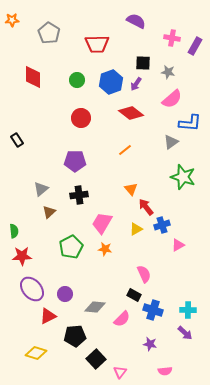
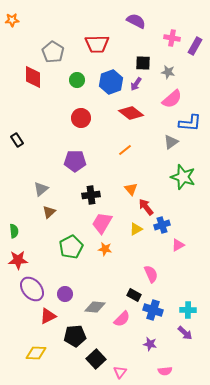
gray pentagon at (49, 33): moved 4 px right, 19 px down
black cross at (79, 195): moved 12 px right
red star at (22, 256): moved 4 px left, 4 px down
pink semicircle at (144, 274): moved 7 px right
yellow diamond at (36, 353): rotated 15 degrees counterclockwise
